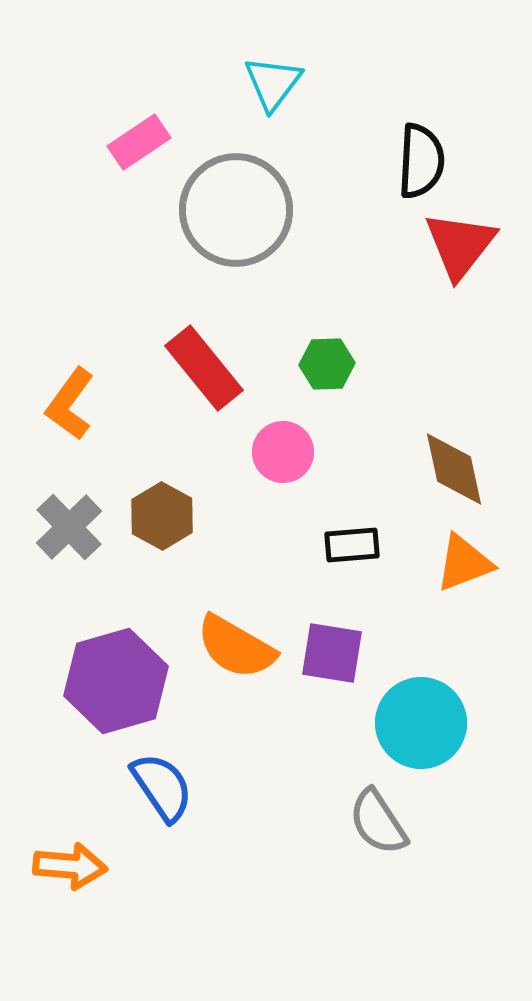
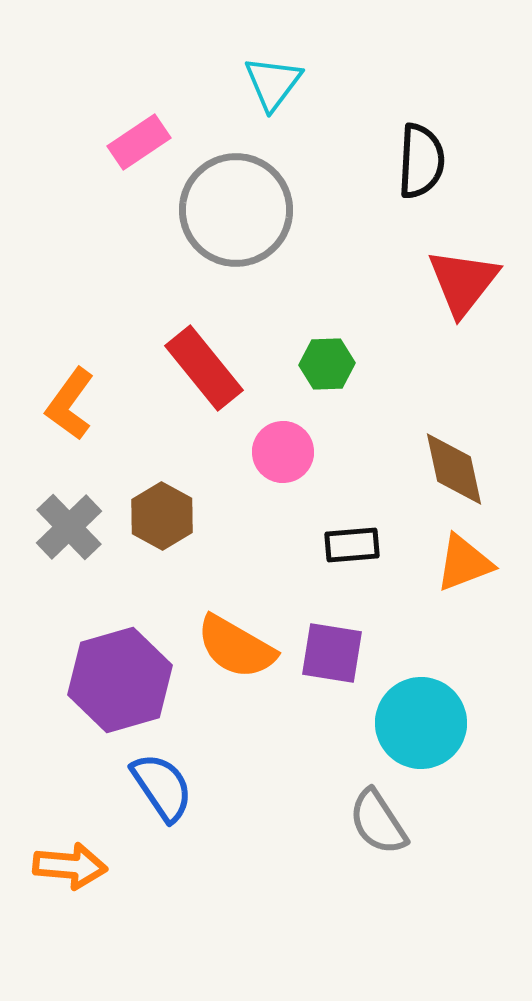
red triangle: moved 3 px right, 37 px down
purple hexagon: moved 4 px right, 1 px up
